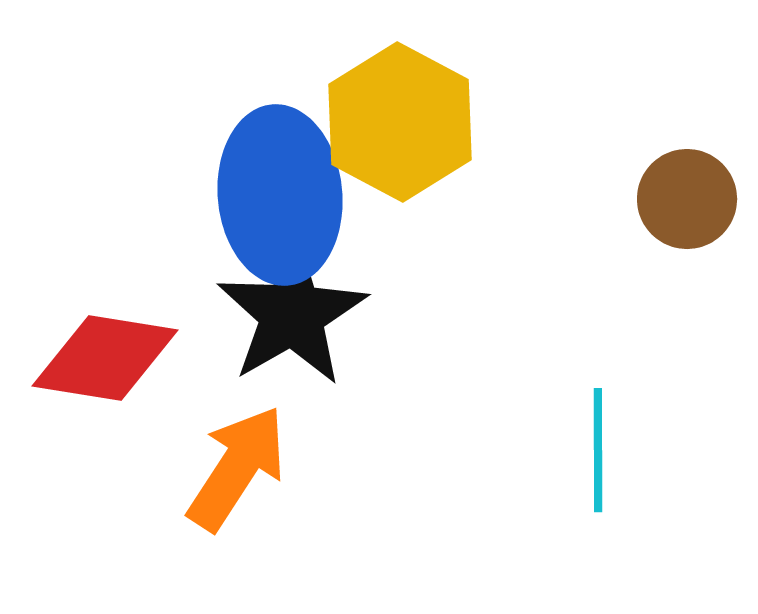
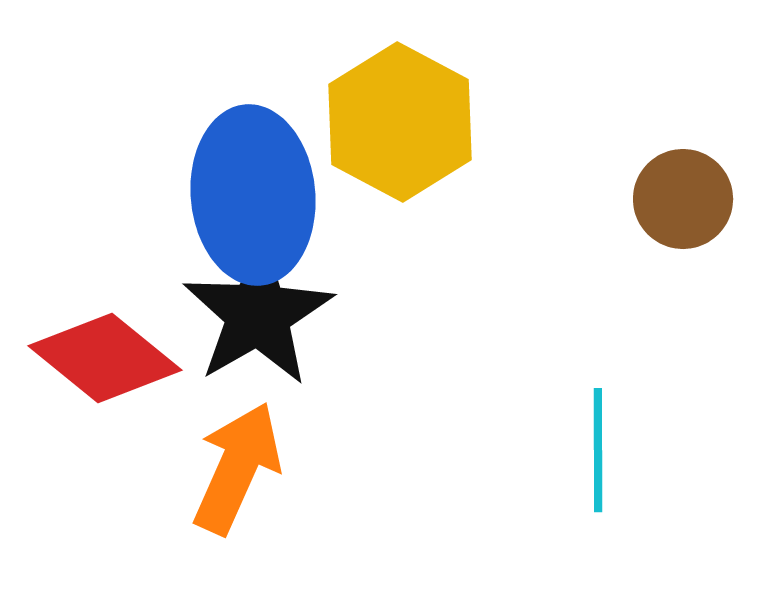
blue ellipse: moved 27 px left
brown circle: moved 4 px left
black star: moved 34 px left
red diamond: rotated 30 degrees clockwise
orange arrow: rotated 9 degrees counterclockwise
